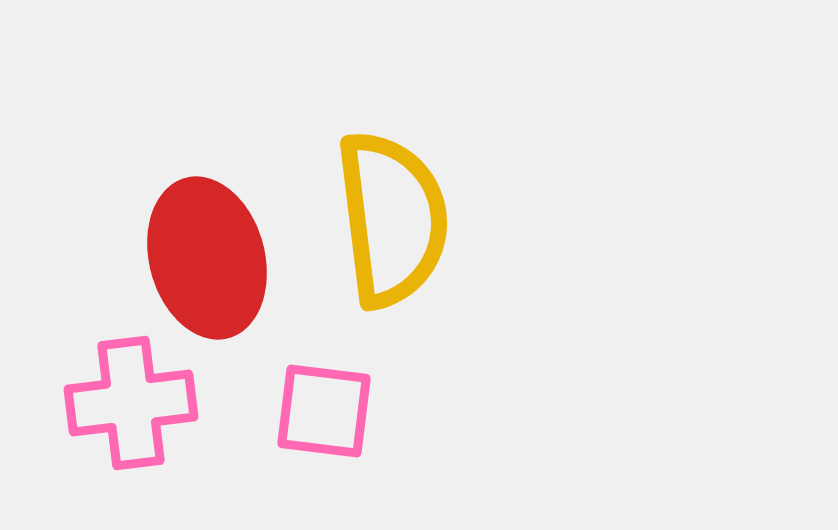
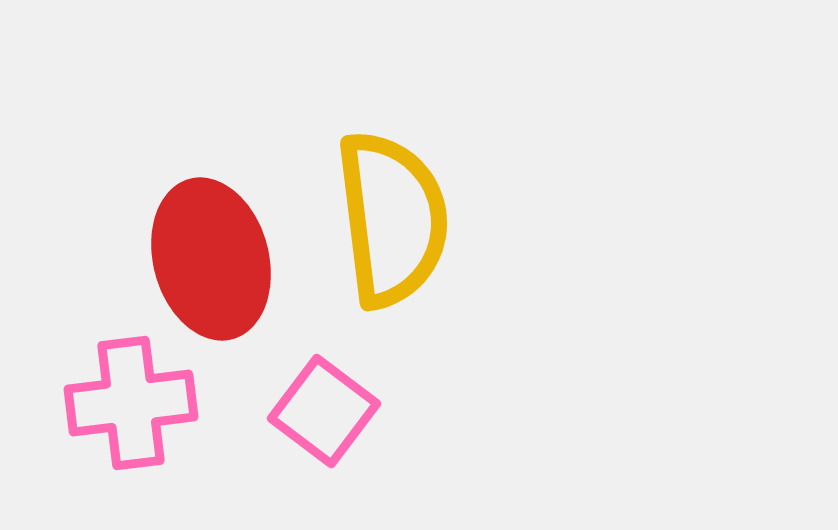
red ellipse: moved 4 px right, 1 px down
pink square: rotated 30 degrees clockwise
